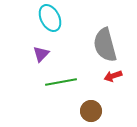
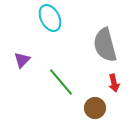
purple triangle: moved 19 px left, 6 px down
red arrow: moved 1 px right, 7 px down; rotated 84 degrees counterclockwise
green line: rotated 60 degrees clockwise
brown circle: moved 4 px right, 3 px up
